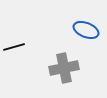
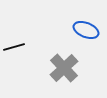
gray cross: rotated 32 degrees counterclockwise
